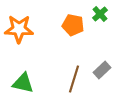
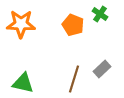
green cross: rotated 14 degrees counterclockwise
orange pentagon: rotated 10 degrees clockwise
orange star: moved 2 px right, 5 px up
gray rectangle: moved 1 px up
